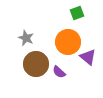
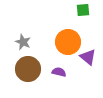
green square: moved 6 px right, 3 px up; rotated 16 degrees clockwise
gray star: moved 3 px left, 4 px down
brown circle: moved 8 px left, 5 px down
purple semicircle: rotated 152 degrees clockwise
